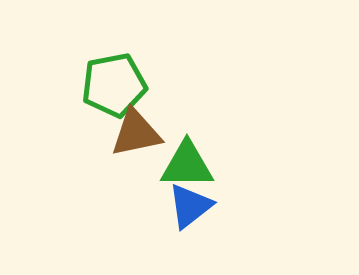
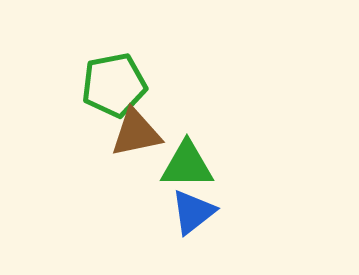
blue triangle: moved 3 px right, 6 px down
